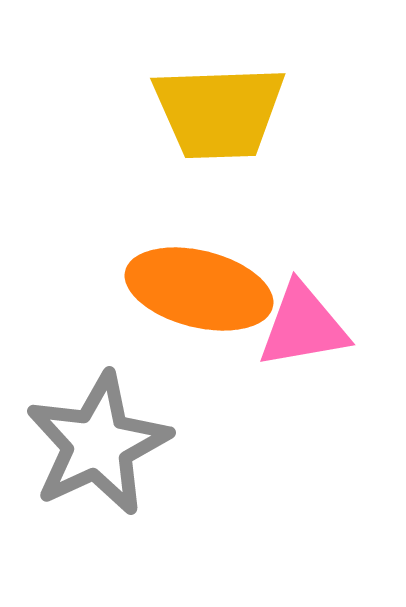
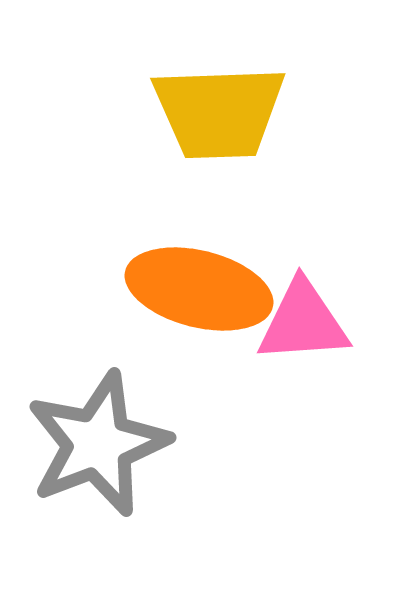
pink triangle: moved 4 px up; rotated 6 degrees clockwise
gray star: rotated 4 degrees clockwise
